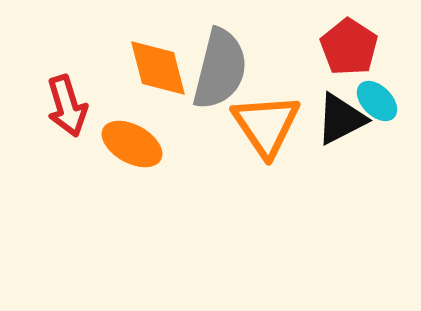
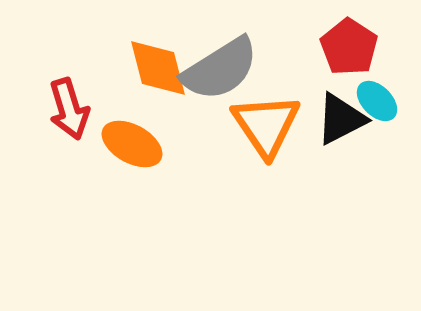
gray semicircle: rotated 44 degrees clockwise
red arrow: moved 2 px right, 3 px down
